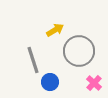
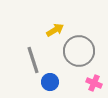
pink cross: rotated 21 degrees counterclockwise
